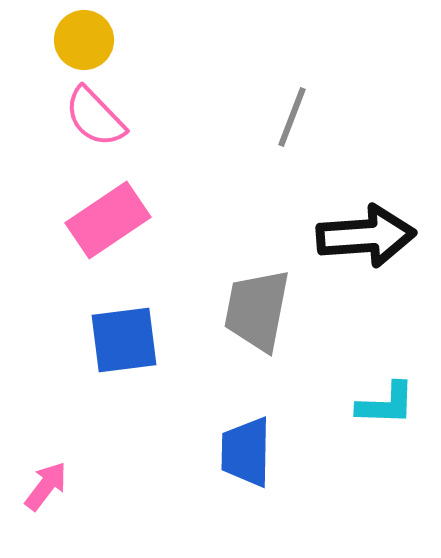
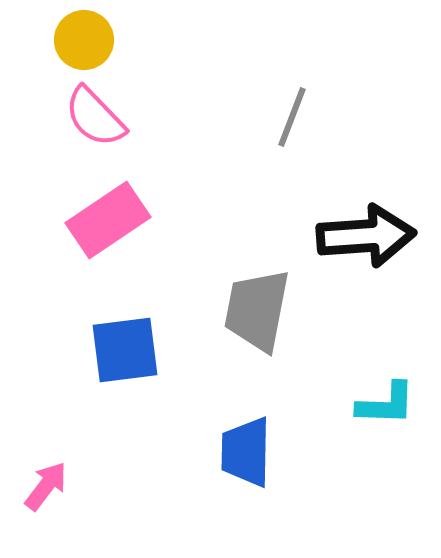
blue square: moved 1 px right, 10 px down
